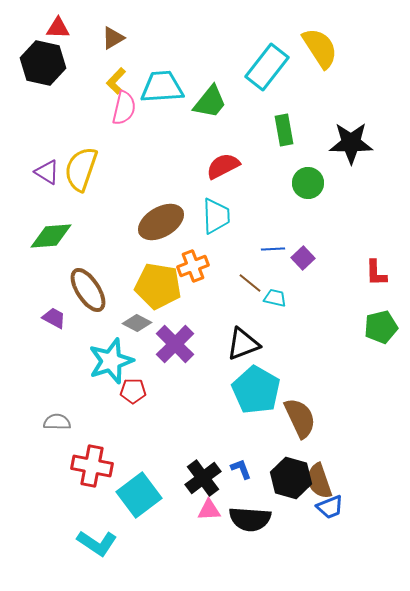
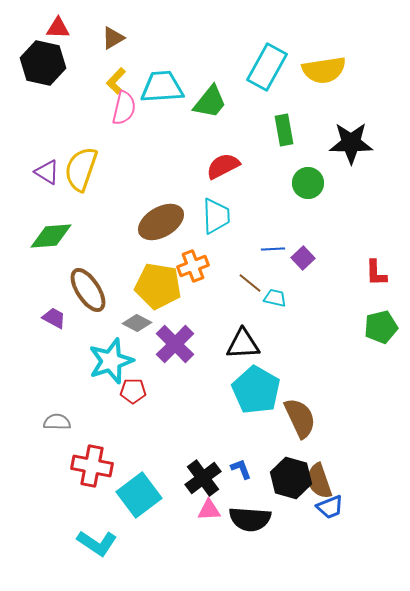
yellow semicircle at (320, 48): moved 4 px right, 22 px down; rotated 114 degrees clockwise
cyan rectangle at (267, 67): rotated 9 degrees counterclockwise
black triangle at (243, 344): rotated 18 degrees clockwise
